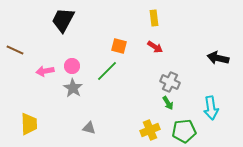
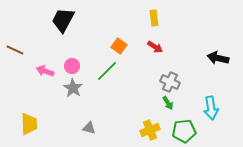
orange square: rotated 21 degrees clockwise
pink arrow: rotated 30 degrees clockwise
